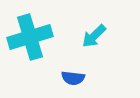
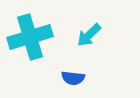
cyan arrow: moved 5 px left, 1 px up
